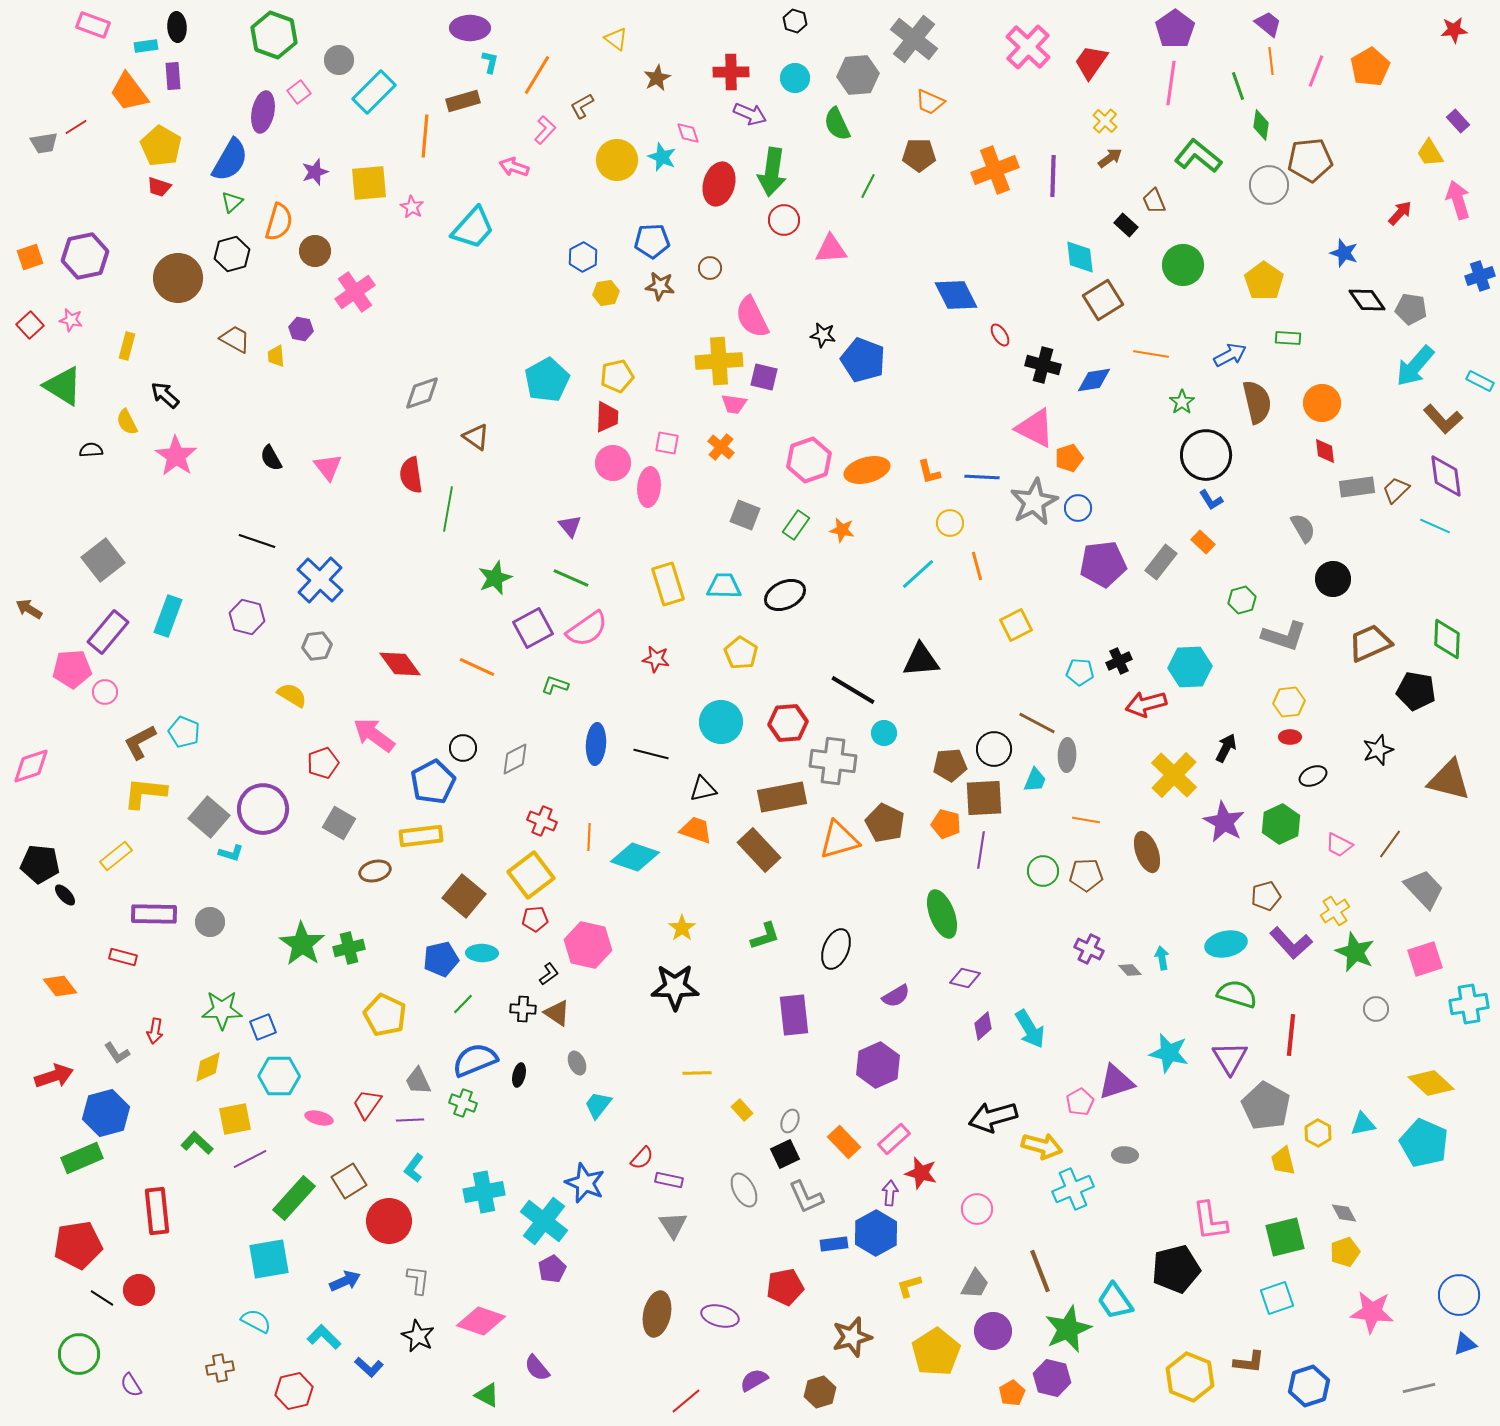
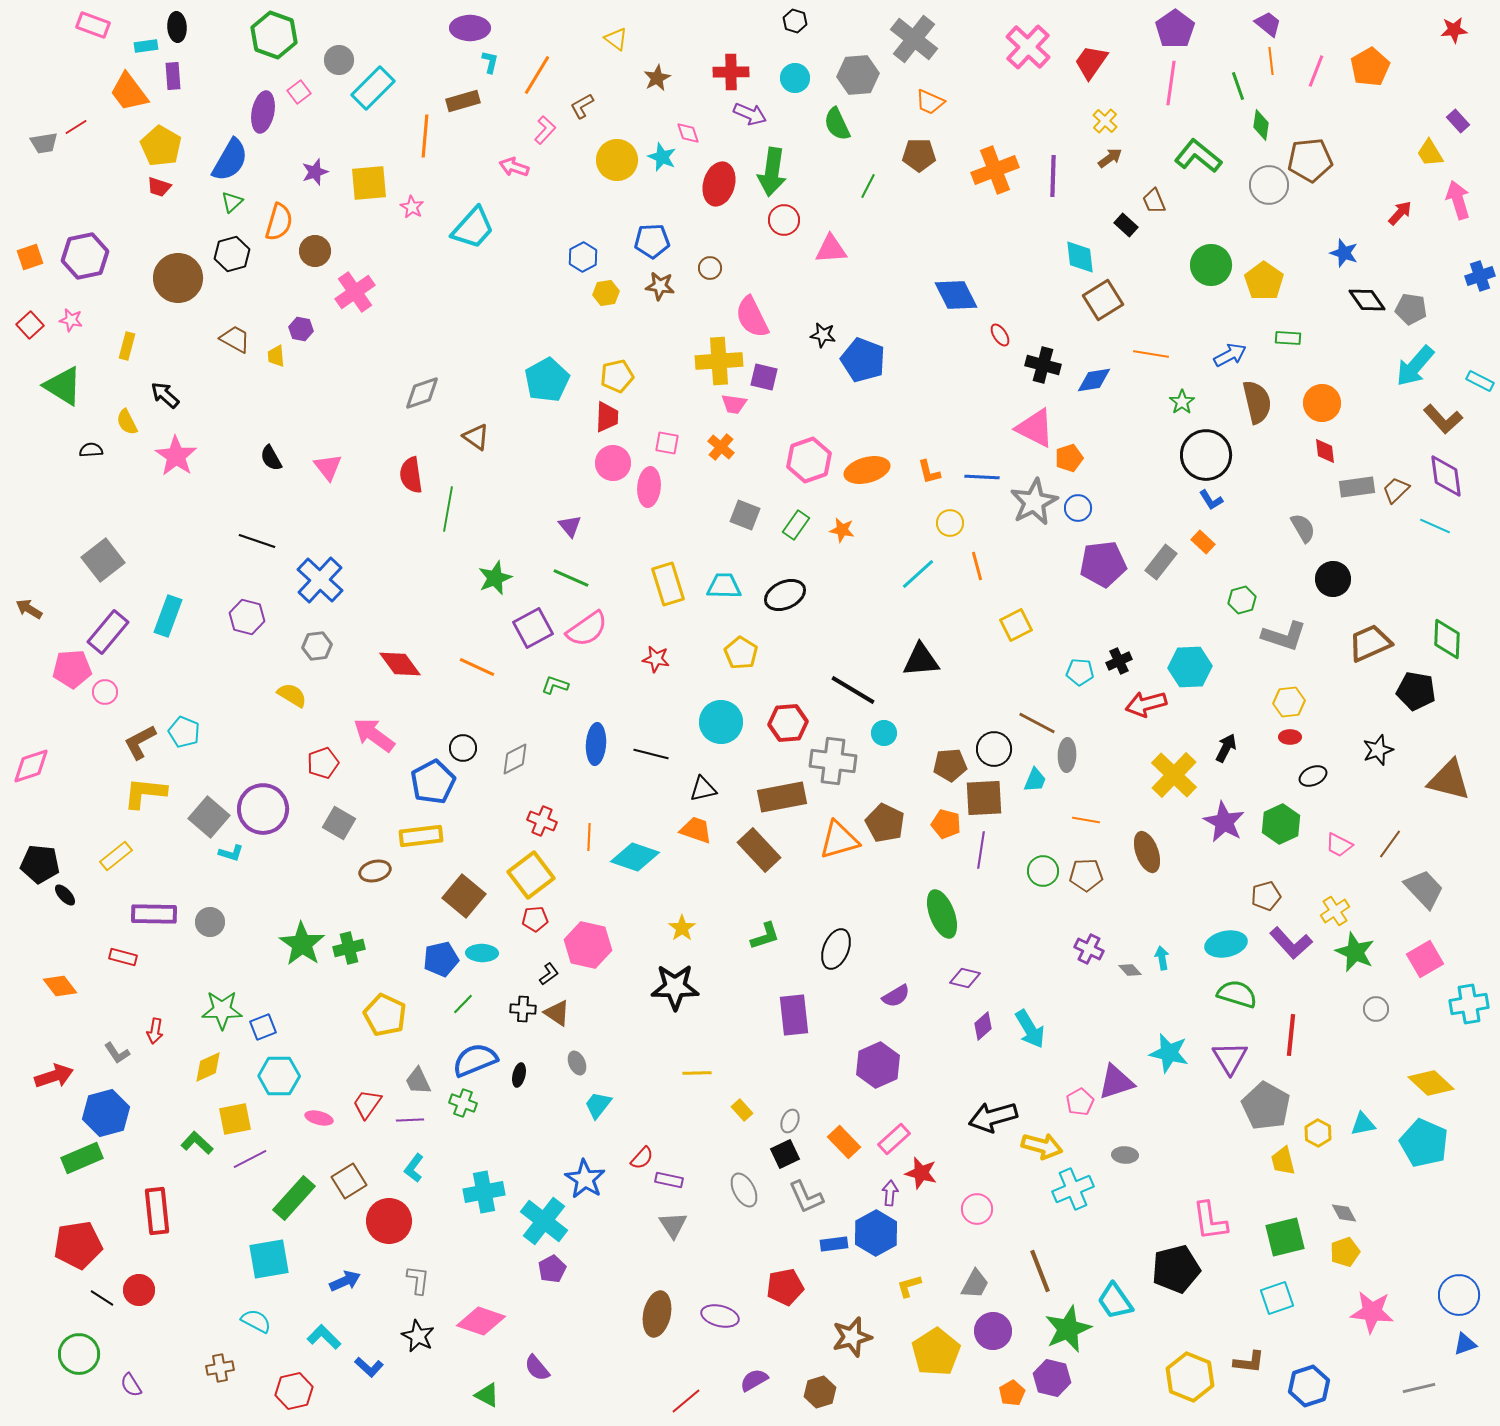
cyan rectangle at (374, 92): moved 1 px left, 4 px up
green circle at (1183, 265): moved 28 px right
pink square at (1425, 959): rotated 12 degrees counterclockwise
blue star at (585, 1183): moved 4 px up; rotated 9 degrees clockwise
